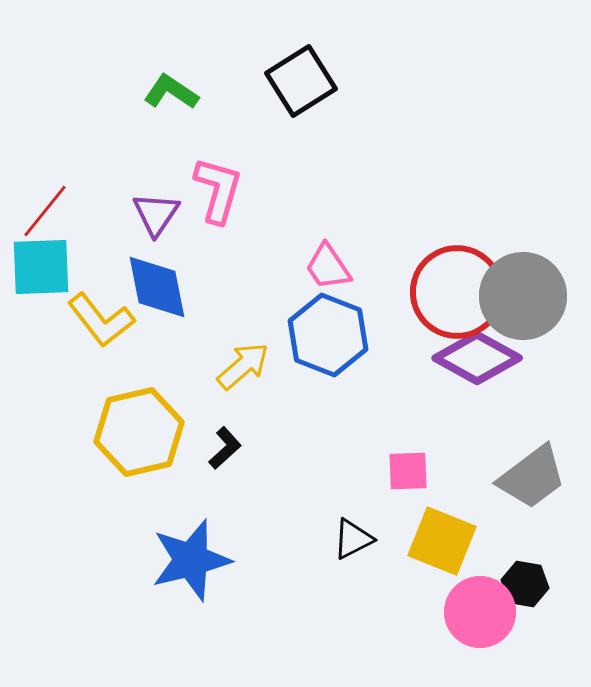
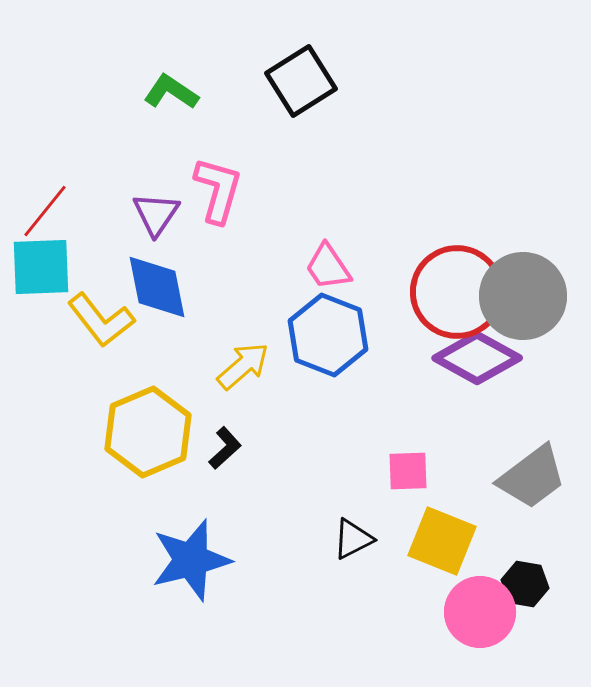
yellow hexagon: moved 9 px right; rotated 10 degrees counterclockwise
